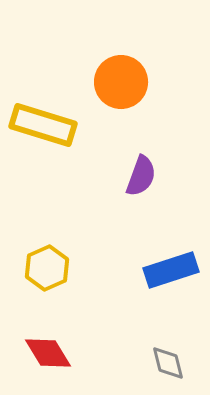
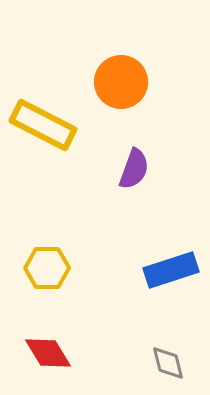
yellow rectangle: rotated 10 degrees clockwise
purple semicircle: moved 7 px left, 7 px up
yellow hexagon: rotated 24 degrees clockwise
